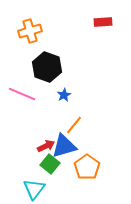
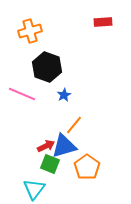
green square: rotated 18 degrees counterclockwise
